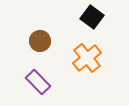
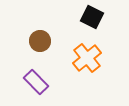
black square: rotated 10 degrees counterclockwise
purple rectangle: moved 2 px left
